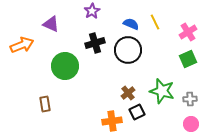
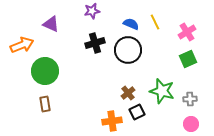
purple star: rotated 21 degrees clockwise
pink cross: moved 1 px left
green circle: moved 20 px left, 5 px down
